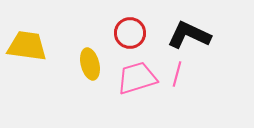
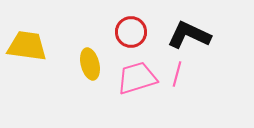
red circle: moved 1 px right, 1 px up
